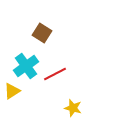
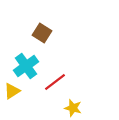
red line: moved 8 px down; rotated 10 degrees counterclockwise
